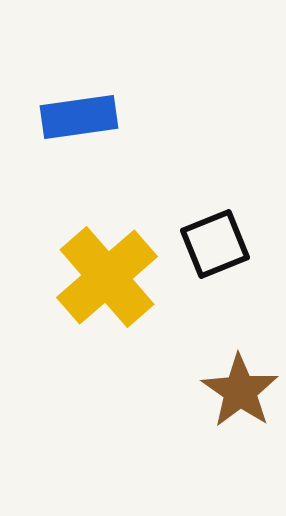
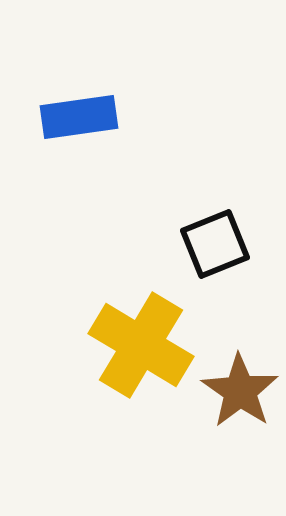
yellow cross: moved 34 px right, 68 px down; rotated 18 degrees counterclockwise
